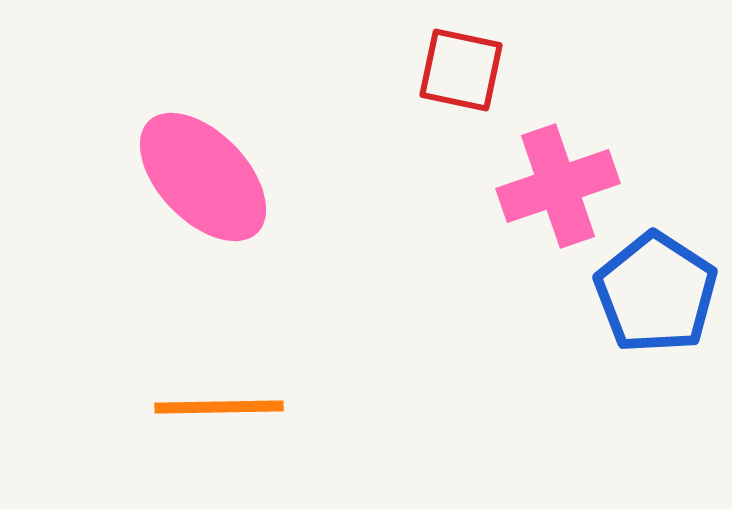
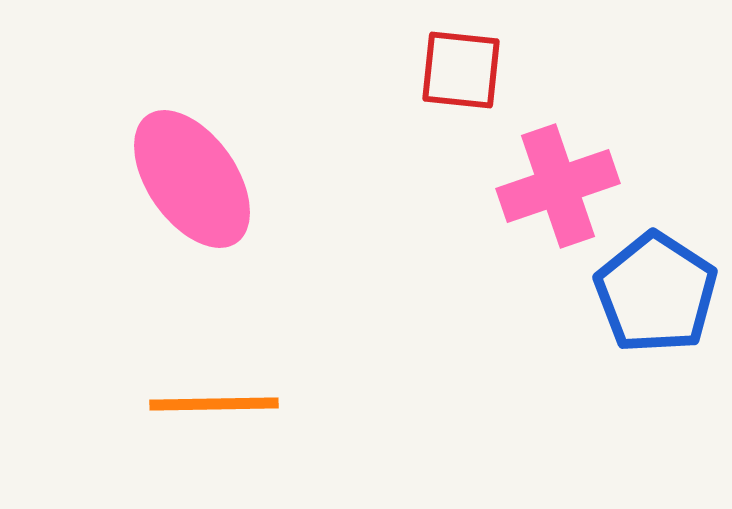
red square: rotated 6 degrees counterclockwise
pink ellipse: moved 11 px left, 2 px down; rotated 9 degrees clockwise
orange line: moved 5 px left, 3 px up
